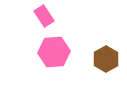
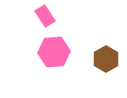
pink rectangle: moved 1 px right
